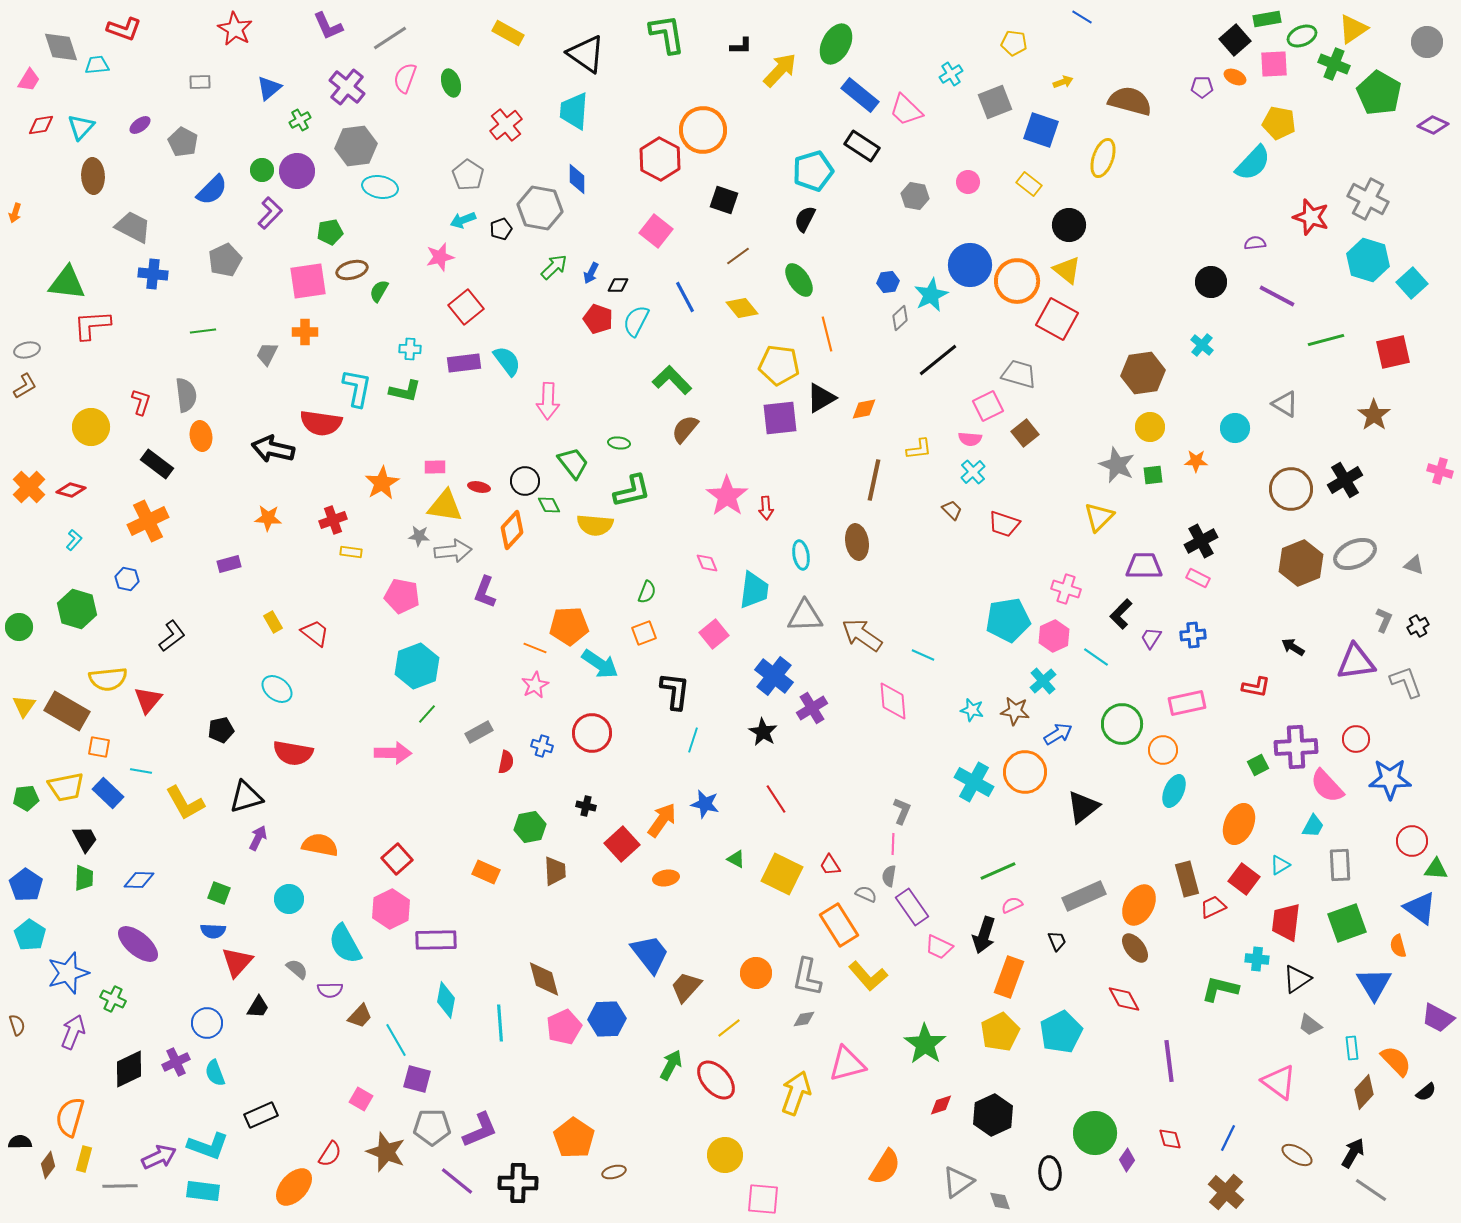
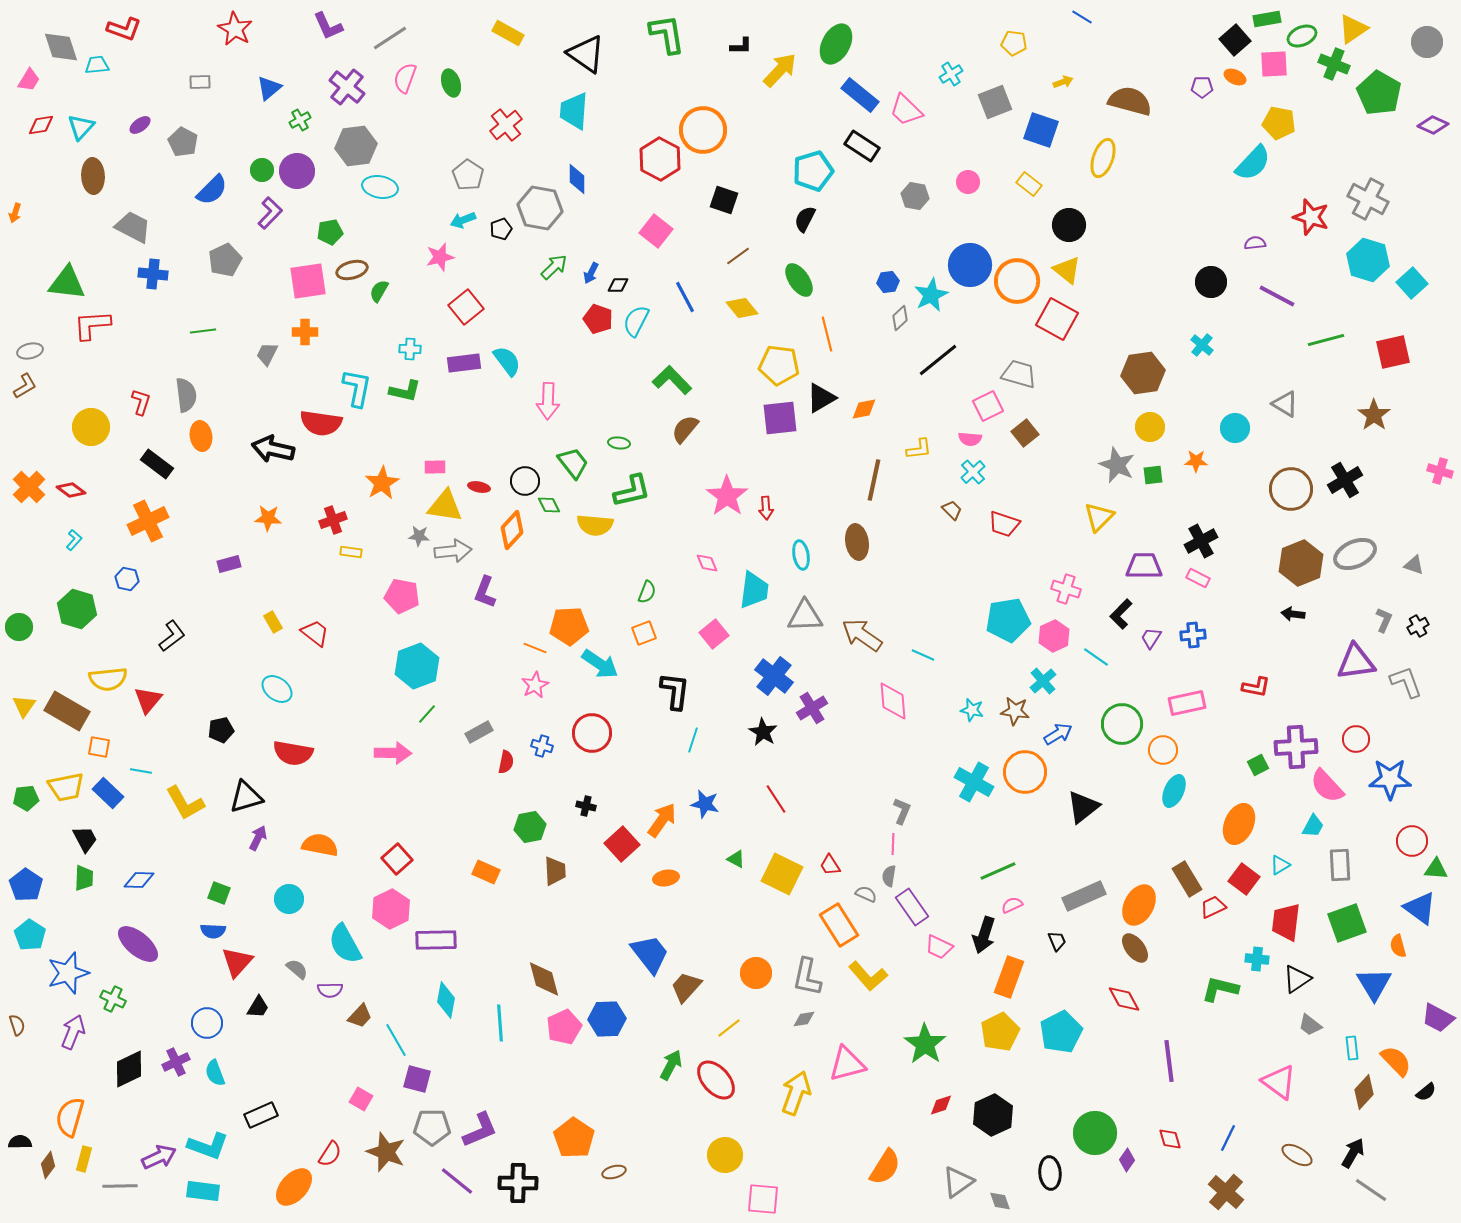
gray ellipse at (27, 350): moved 3 px right, 1 px down
red diamond at (71, 490): rotated 20 degrees clockwise
black arrow at (1293, 647): moved 33 px up; rotated 25 degrees counterclockwise
brown rectangle at (1187, 879): rotated 16 degrees counterclockwise
